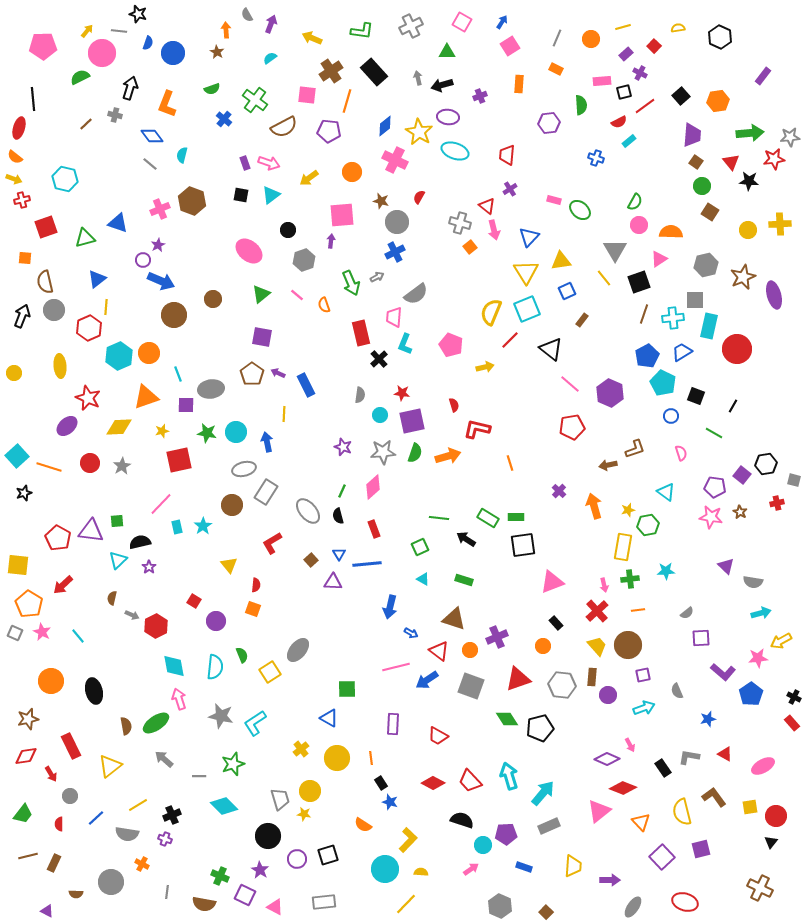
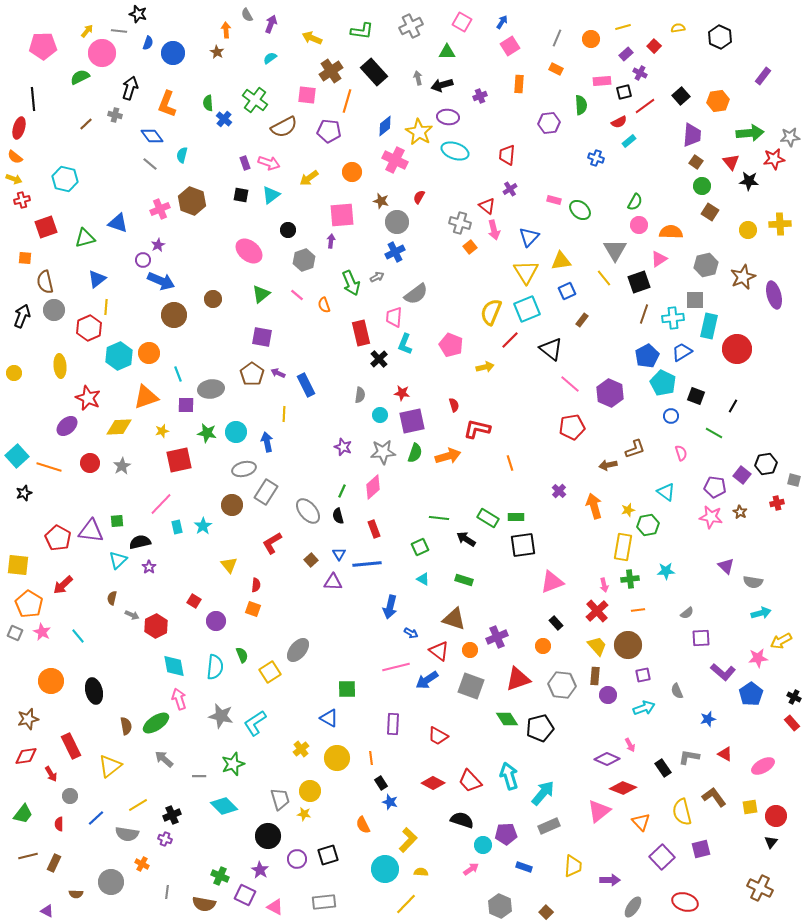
green semicircle at (212, 89): moved 4 px left, 14 px down; rotated 105 degrees clockwise
brown rectangle at (592, 677): moved 3 px right, 1 px up
orange semicircle at (363, 825): rotated 30 degrees clockwise
